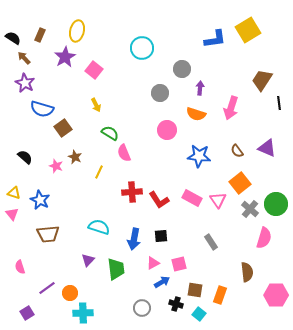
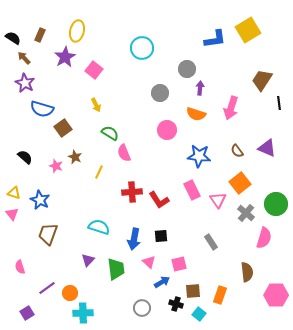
gray circle at (182, 69): moved 5 px right
pink rectangle at (192, 198): moved 8 px up; rotated 36 degrees clockwise
gray cross at (250, 209): moved 4 px left, 4 px down
brown trapezoid at (48, 234): rotated 115 degrees clockwise
pink triangle at (153, 263): moved 4 px left, 1 px up; rotated 48 degrees counterclockwise
brown square at (195, 290): moved 2 px left, 1 px down; rotated 14 degrees counterclockwise
